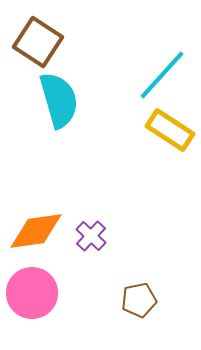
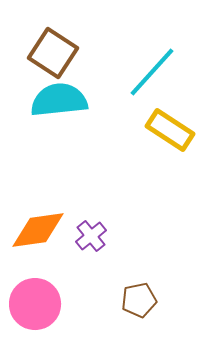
brown square: moved 15 px right, 11 px down
cyan line: moved 10 px left, 3 px up
cyan semicircle: rotated 80 degrees counterclockwise
orange diamond: moved 2 px right, 1 px up
purple cross: rotated 8 degrees clockwise
pink circle: moved 3 px right, 11 px down
